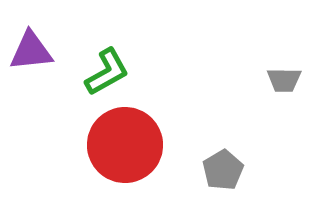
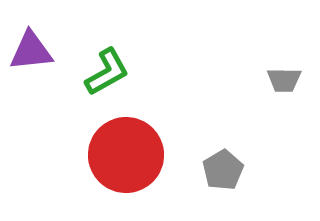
red circle: moved 1 px right, 10 px down
